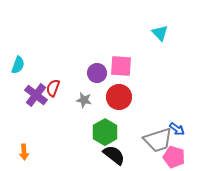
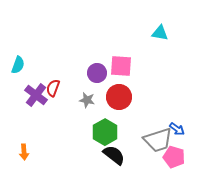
cyan triangle: rotated 36 degrees counterclockwise
gray star: moved 3 px right
